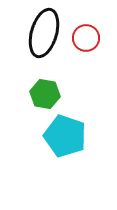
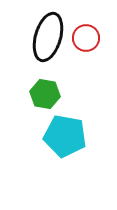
black ellipse: moved 4 px right, 4 px down
cyan pentagon: rotated 9 degrees counterclockwise
